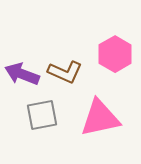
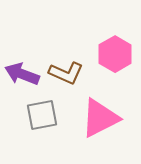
brown L-shape: moved 1 px right, 1 px down
pink triangle: rotated 15 degrees counterclockwise
